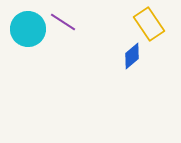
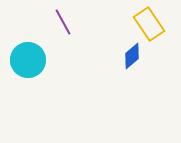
purple line: rotated 28 degrees clockwise
cyan circle: moved 31 px down
